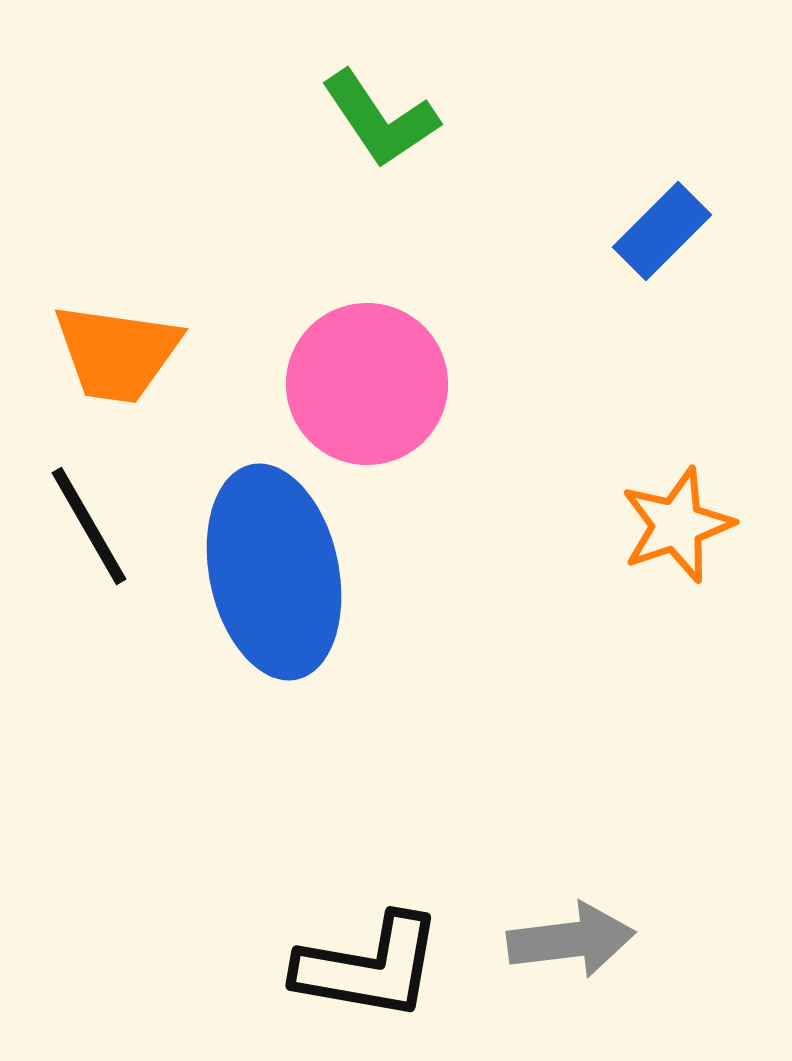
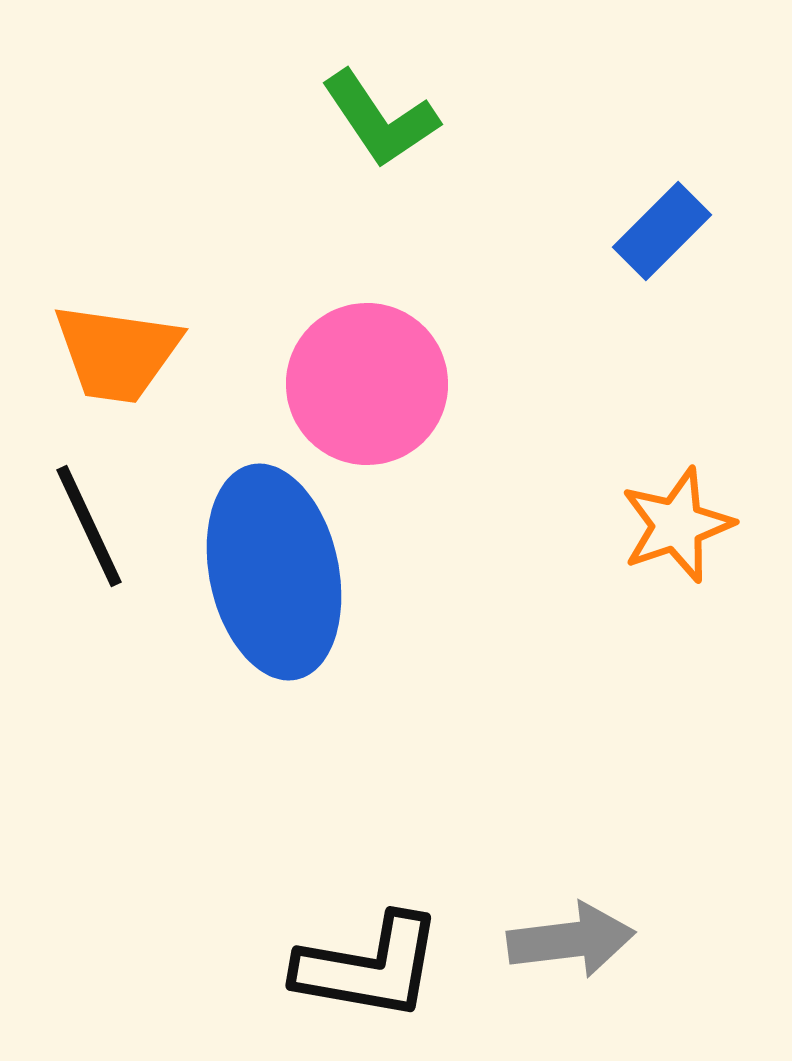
black line: rotated 5 degrees clockwise
